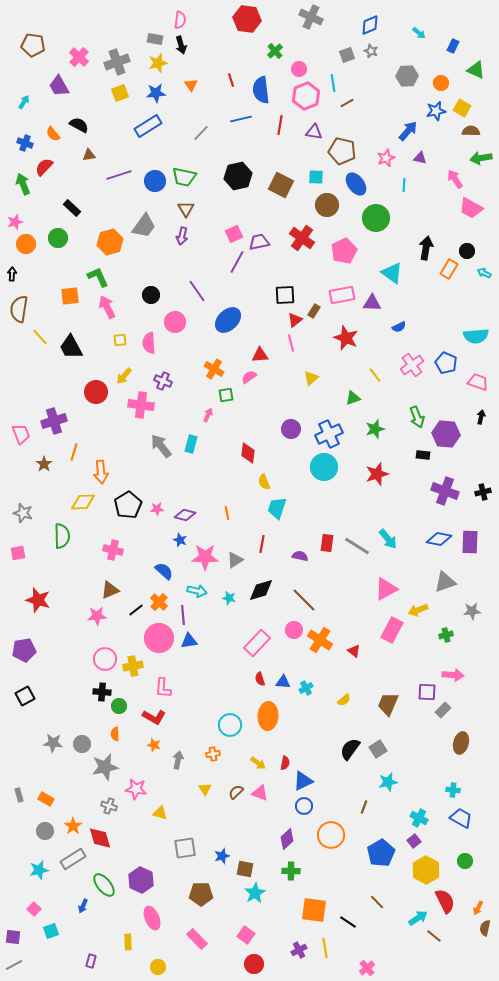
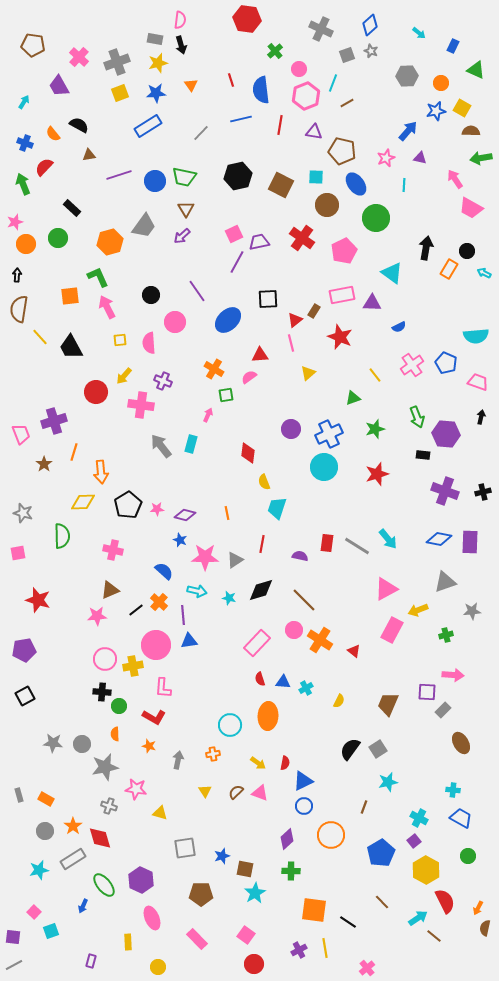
gray cross at (311, 17): moved 10 px right, 12 px down
blue diamond at (370, 25): rotated 20 degrees counterclockwise
cyan line at (333, 83): rotated 30 degrees clockwise
purple arrow at (182, 236): rotated 36 degrees clockwise
black arrow at (12, 274): moved 5 px right, 1 px down
black square at (285, 295): moved 17 px left, 4 px down
red star at (346, 338): moved 6 px left, 1 px up
yellow triangle at (311, 378): moved 3 px left, 5 px up
pink circle at (159, 638): moved 3 px left, 7 px down
yellow semicircle at (344, 700): moved 5 px left, 1 px down; rotated 24 degrees counterclockwise
brown ellipse at (461, 743): rotated 45 degrees counterclockwise
orange star at (154, 745): moved 5 px left, 1 px down
yellow triangle at (205, 789): moved 2 px down
green circle at (465, 861): moved 3 px right, 5 px up
brown line at (377, 902): moved 5 px right
pink square at (34, 909): moved 3 px down
